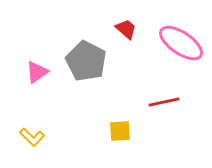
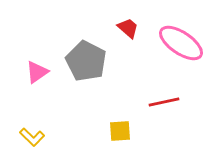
red trapezoid: moved 2 px right, 1 px up
